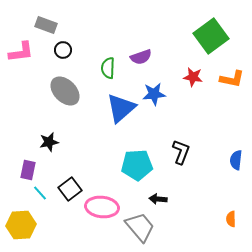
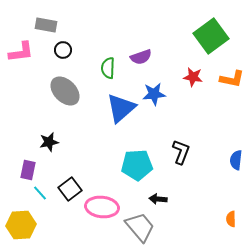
gray rectangle: rotated 10 degrees counterclockwise
